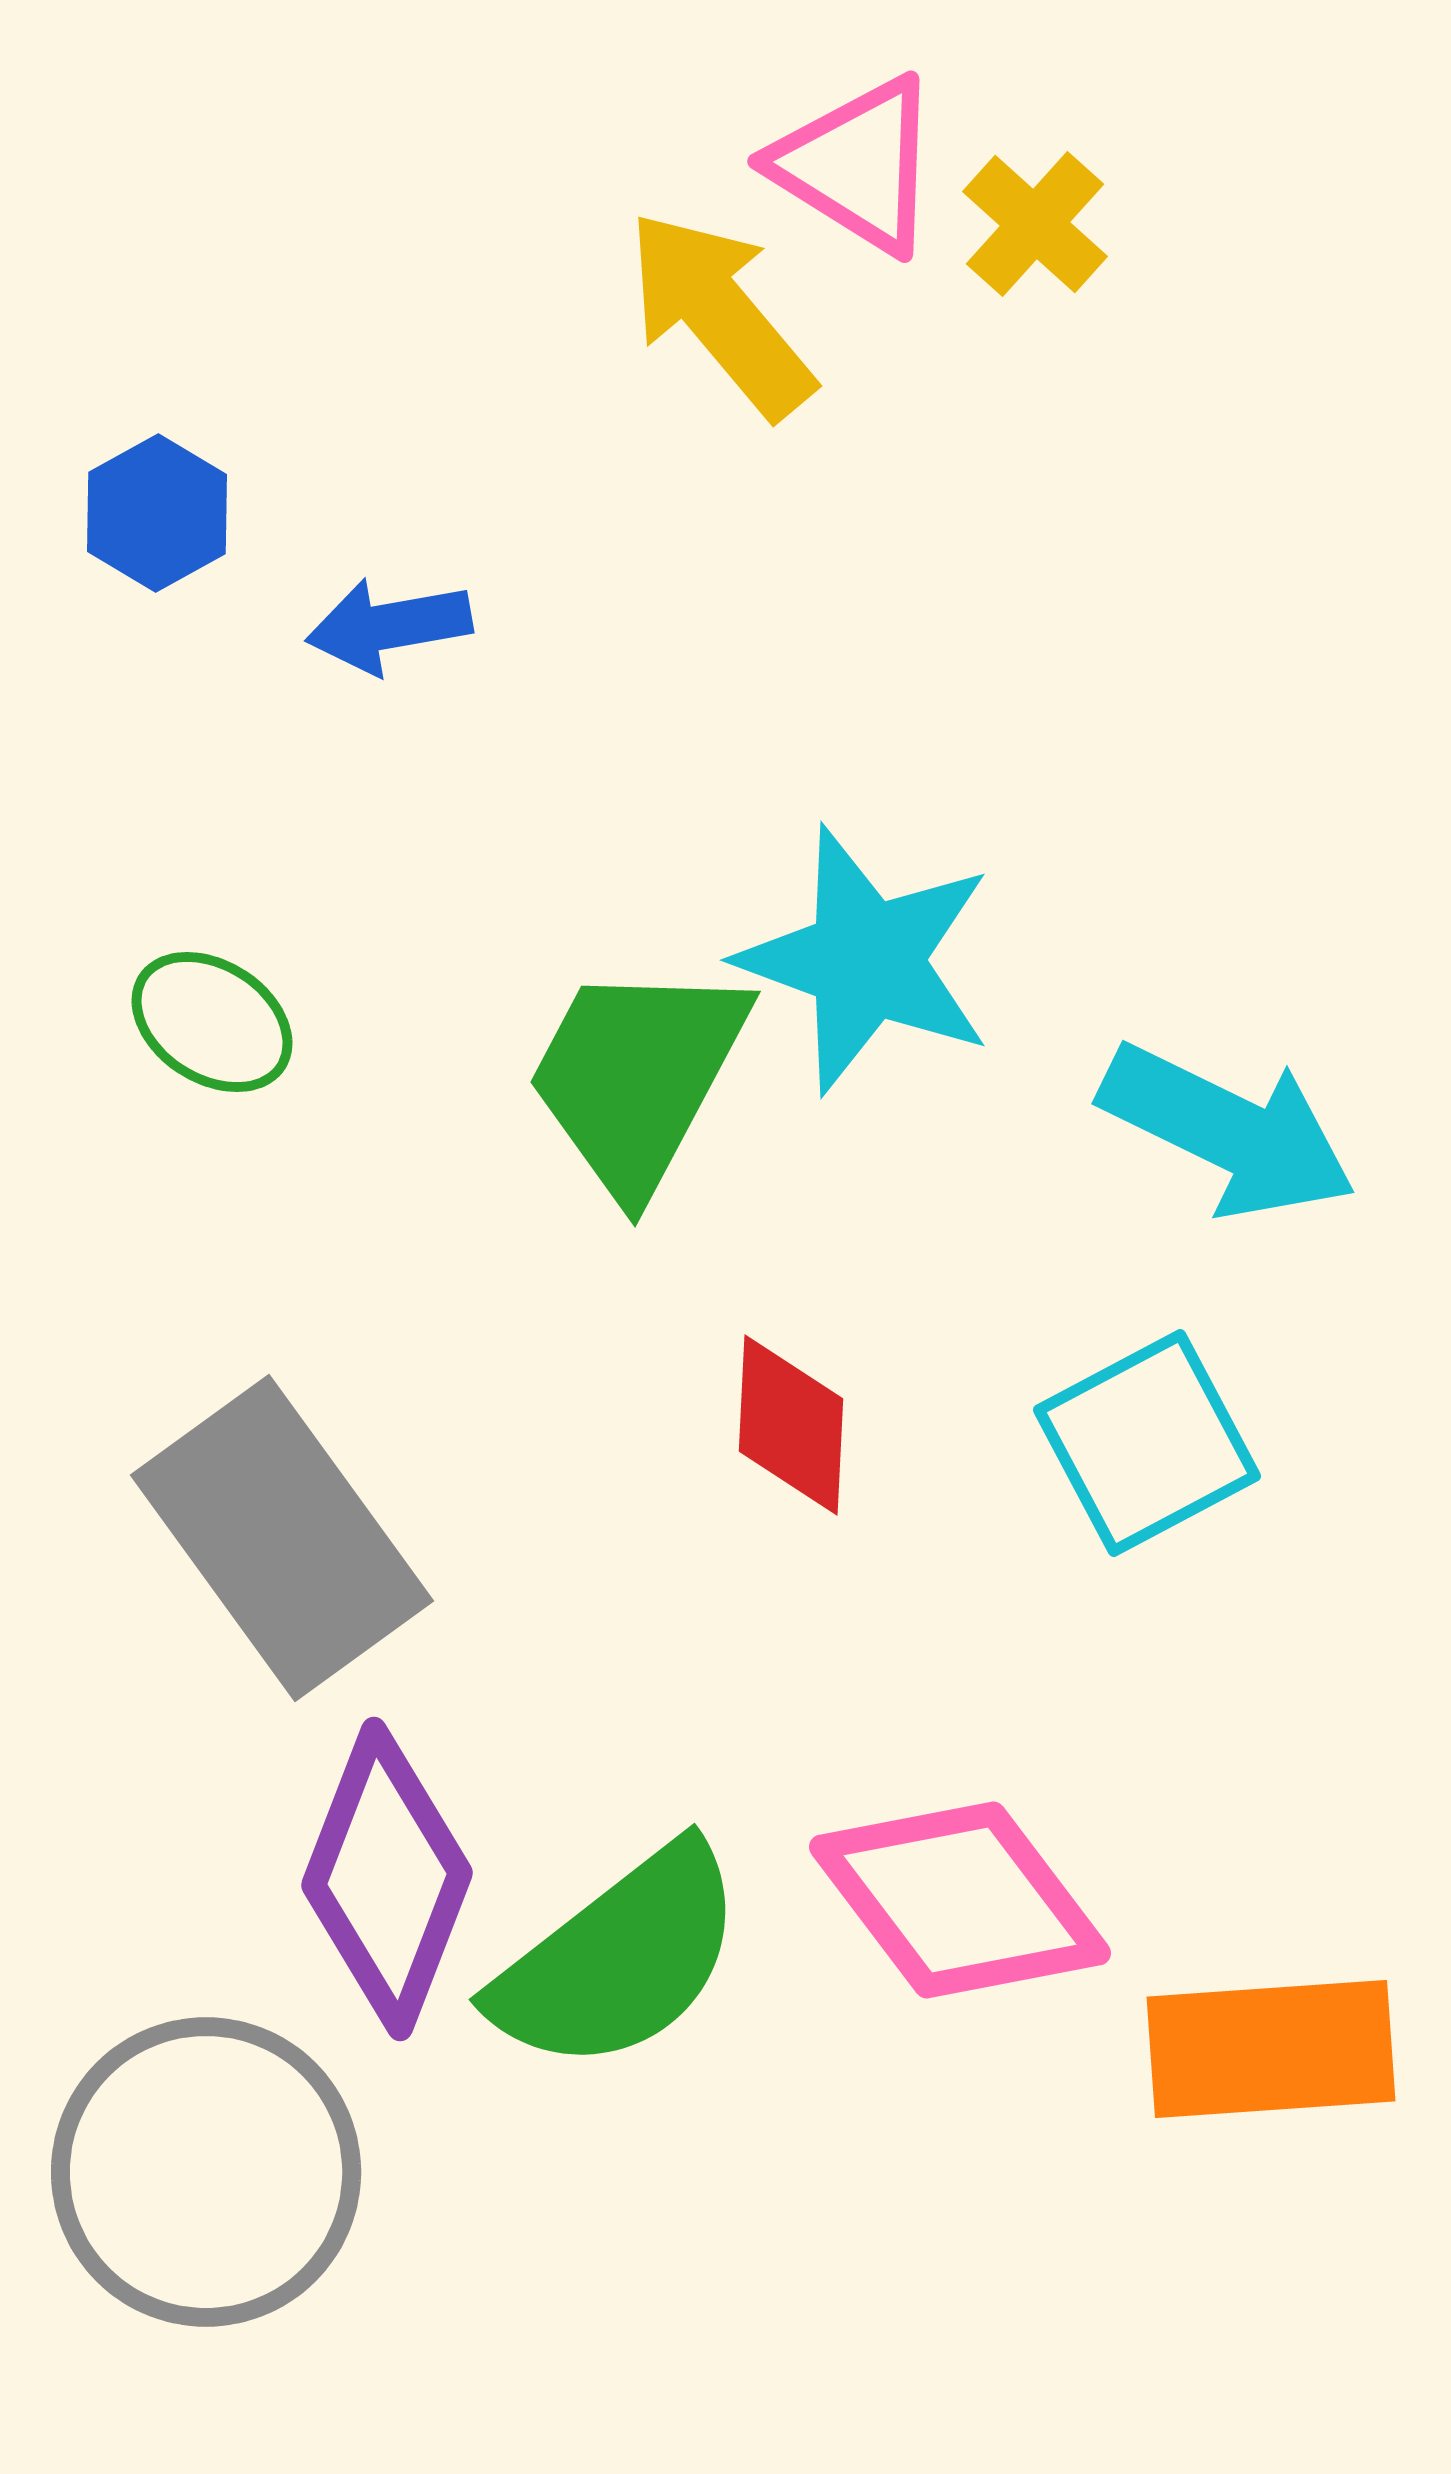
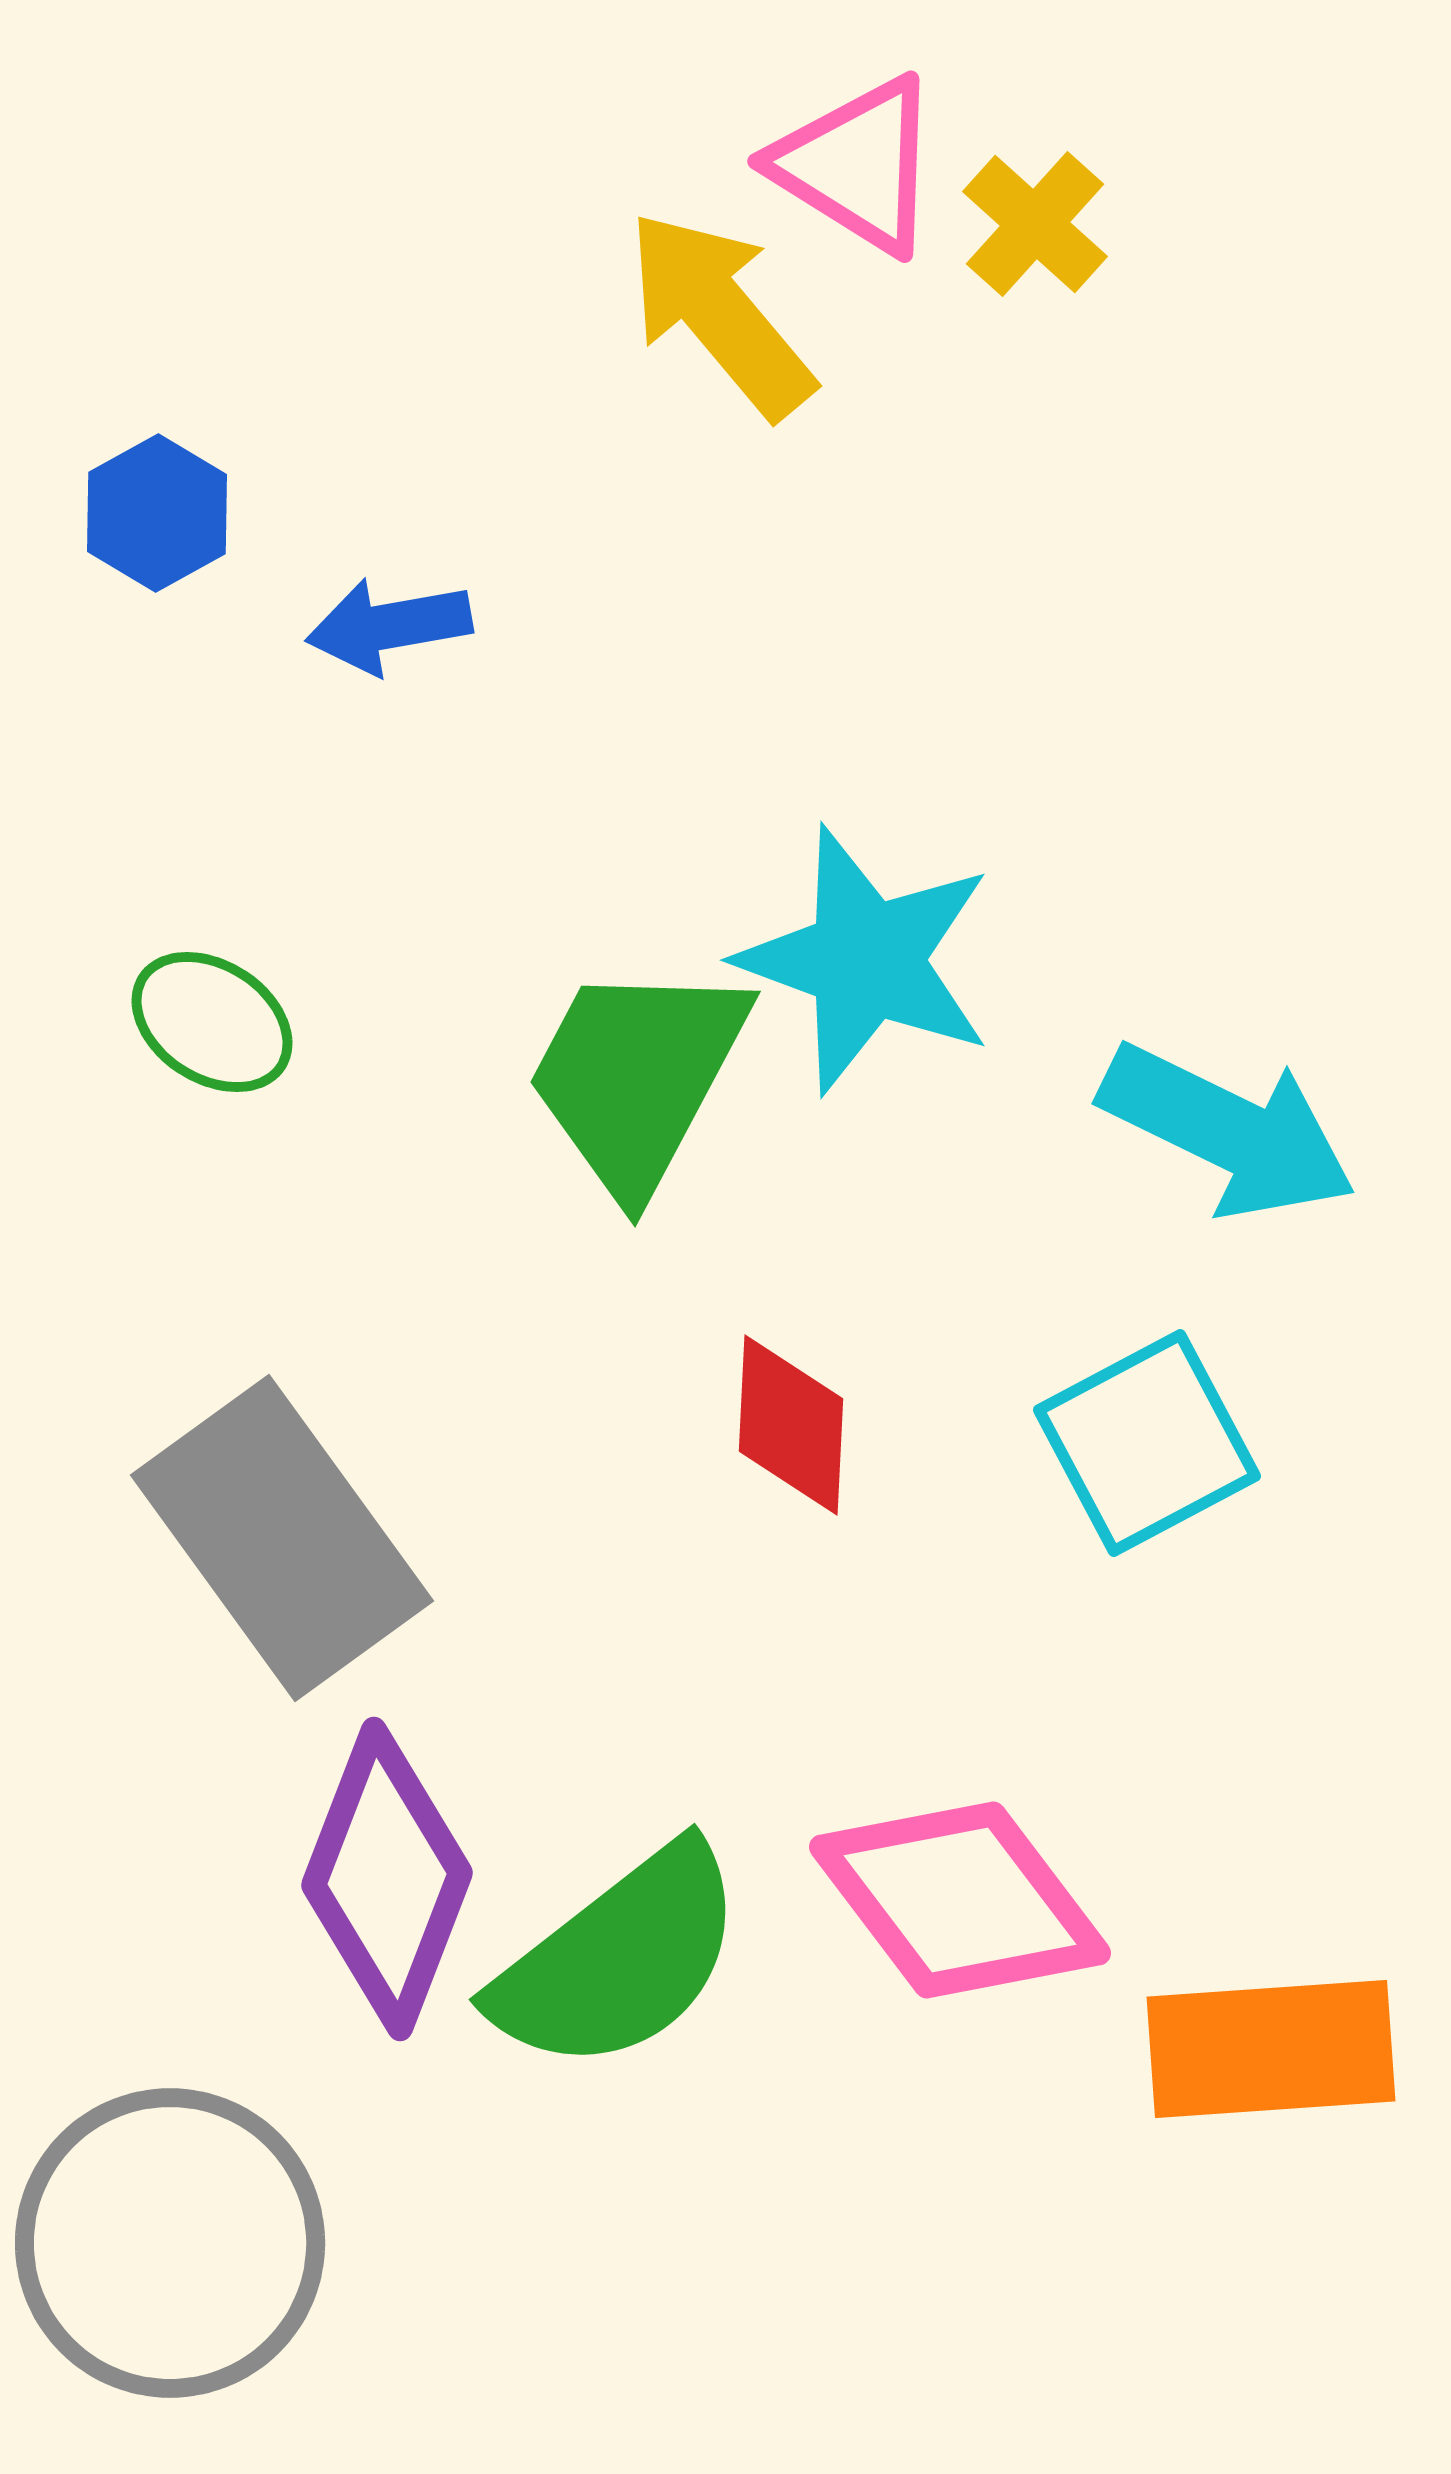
gray circle: moved 36 px left, 71 px down
